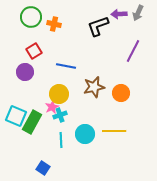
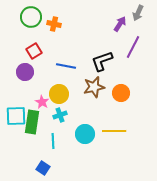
purple arrow: moved 1 px right, 10 px down; rotated 126 degrees clockwise
black L-shape: moved 4 px right, 35 px down
purple line: moved 4 px up
pink star: moved 10 px left, 5 px up; rotated 16 degrees counterclockwise
cyan square: rotated 25 degrees counterclockwise
green rectangle: rotated 20 degrees counterclockwise
cyan line: moved 8 px left, 1 px down
